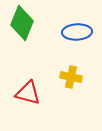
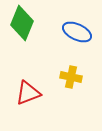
blue ellipse: rotated 28 degrees clockwise
red triangle: rotated 36 degrees counterclockwise
